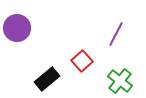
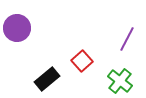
purple line: moved 11 px right, 5 px down
